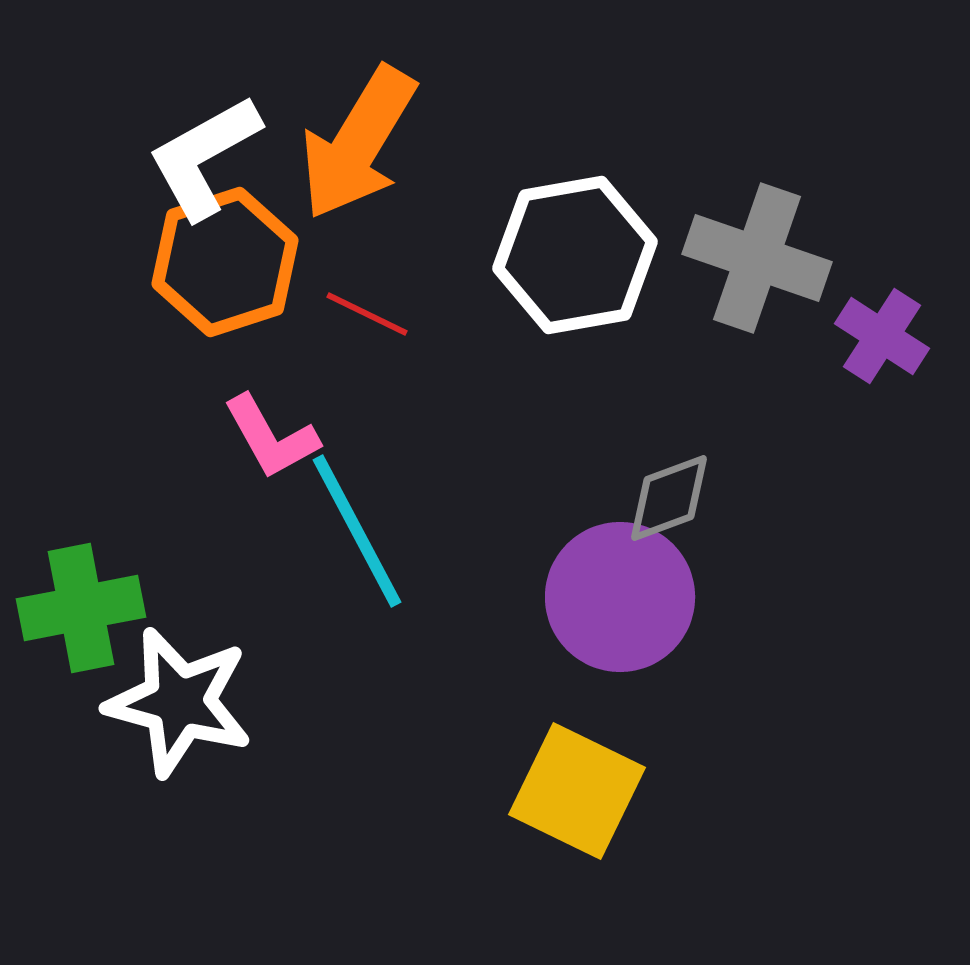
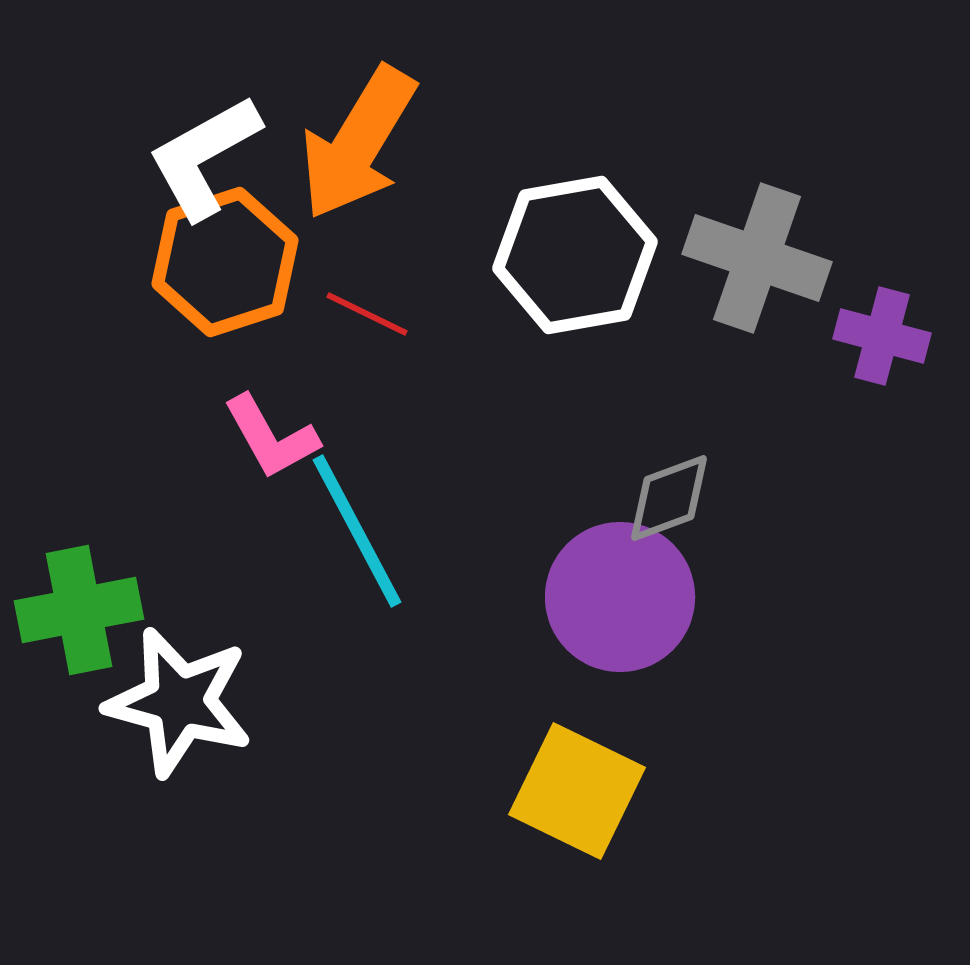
purple cross: rotated 18 degrees counterclockwise
green cross: moved 2 px left, 2 px down
